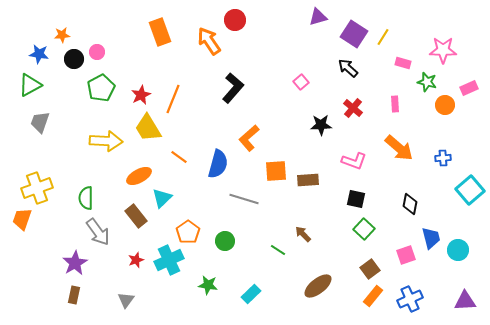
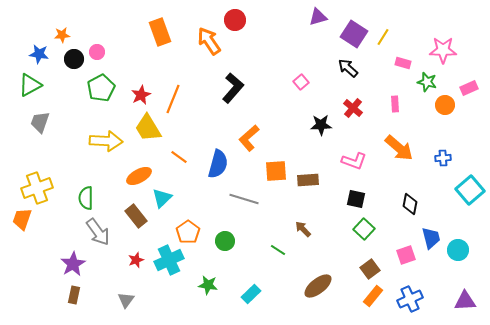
brown arrow at (303, 234): moved 5 px up
purple star at (75, 263): moved 2 px left, 1 px down
